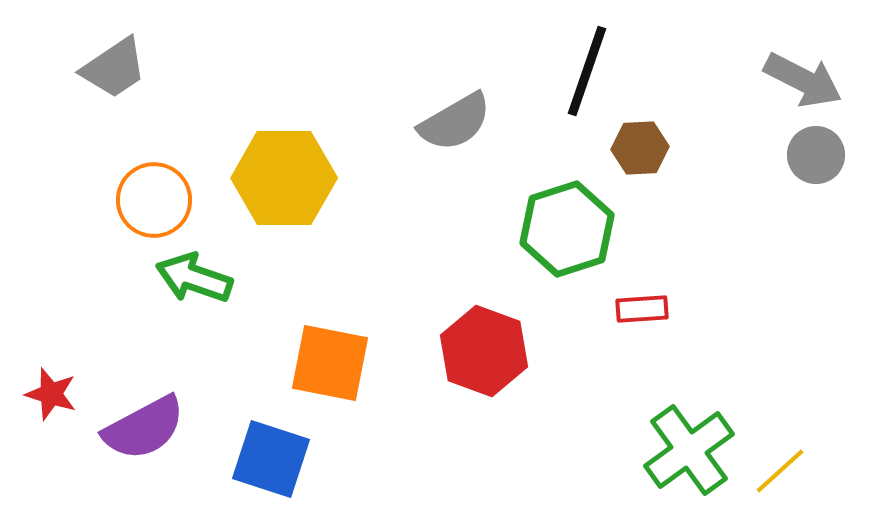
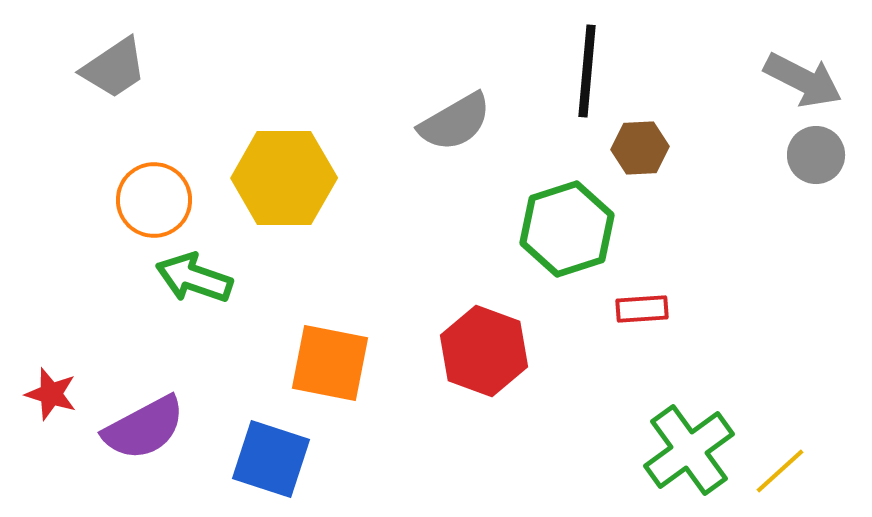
black line: rotated 14 degrees counterclockwise
